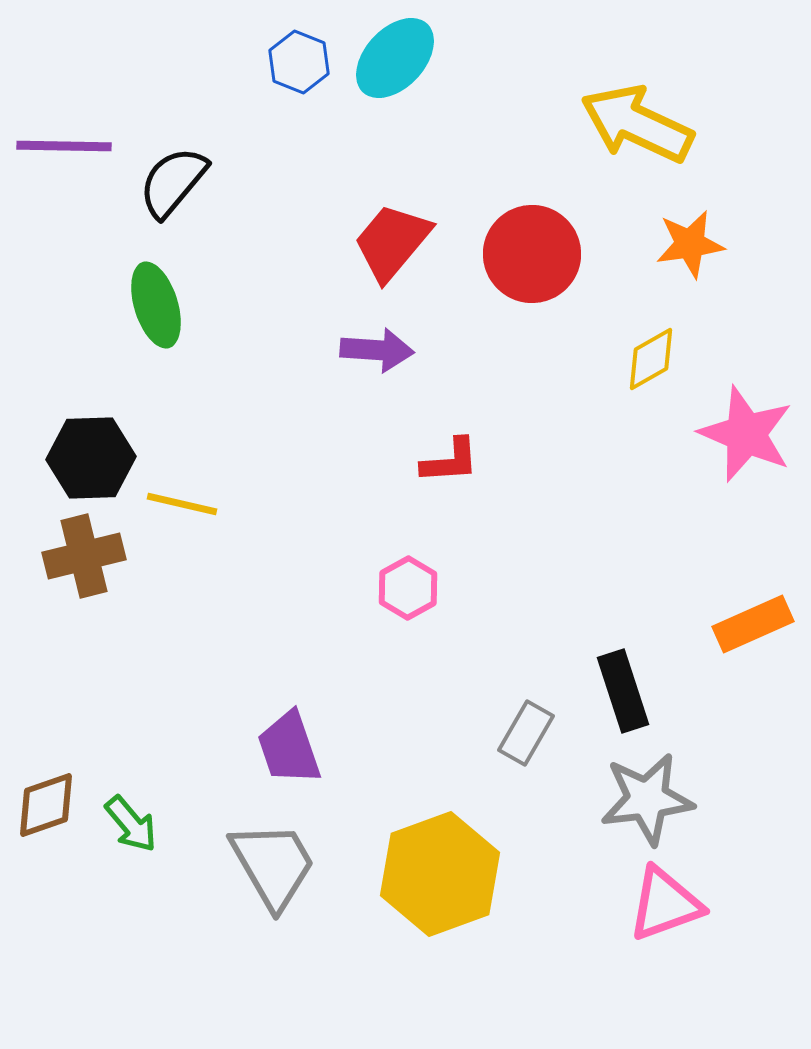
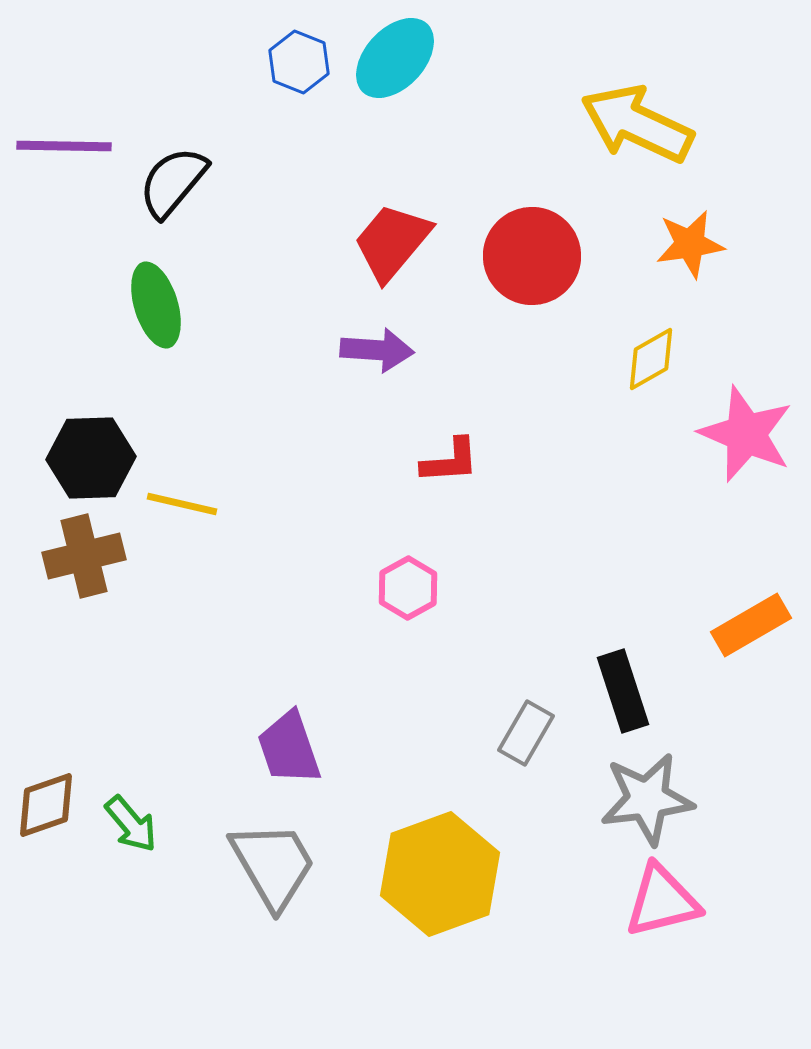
red circle: moved 2 px down
orange rectangle: moved 2 px left, 1 px down; rotated 6 degrees counterclockwise
pink triangle: moved 3 px left, 3 px up; rotated 6 degrees clockwise
